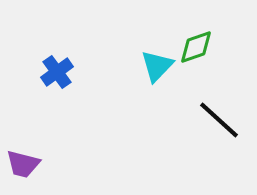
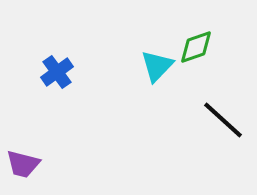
black line: moved 4 px right
